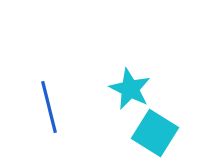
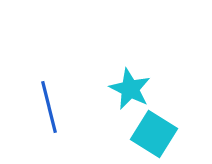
cyan square: moved 1 px left, 1 px down
